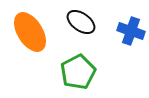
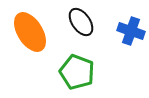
black ellipse: rotated 20 degrees clockwise
green pentagon: moved 1 px left; rotated 24 degrees counterclockwise
